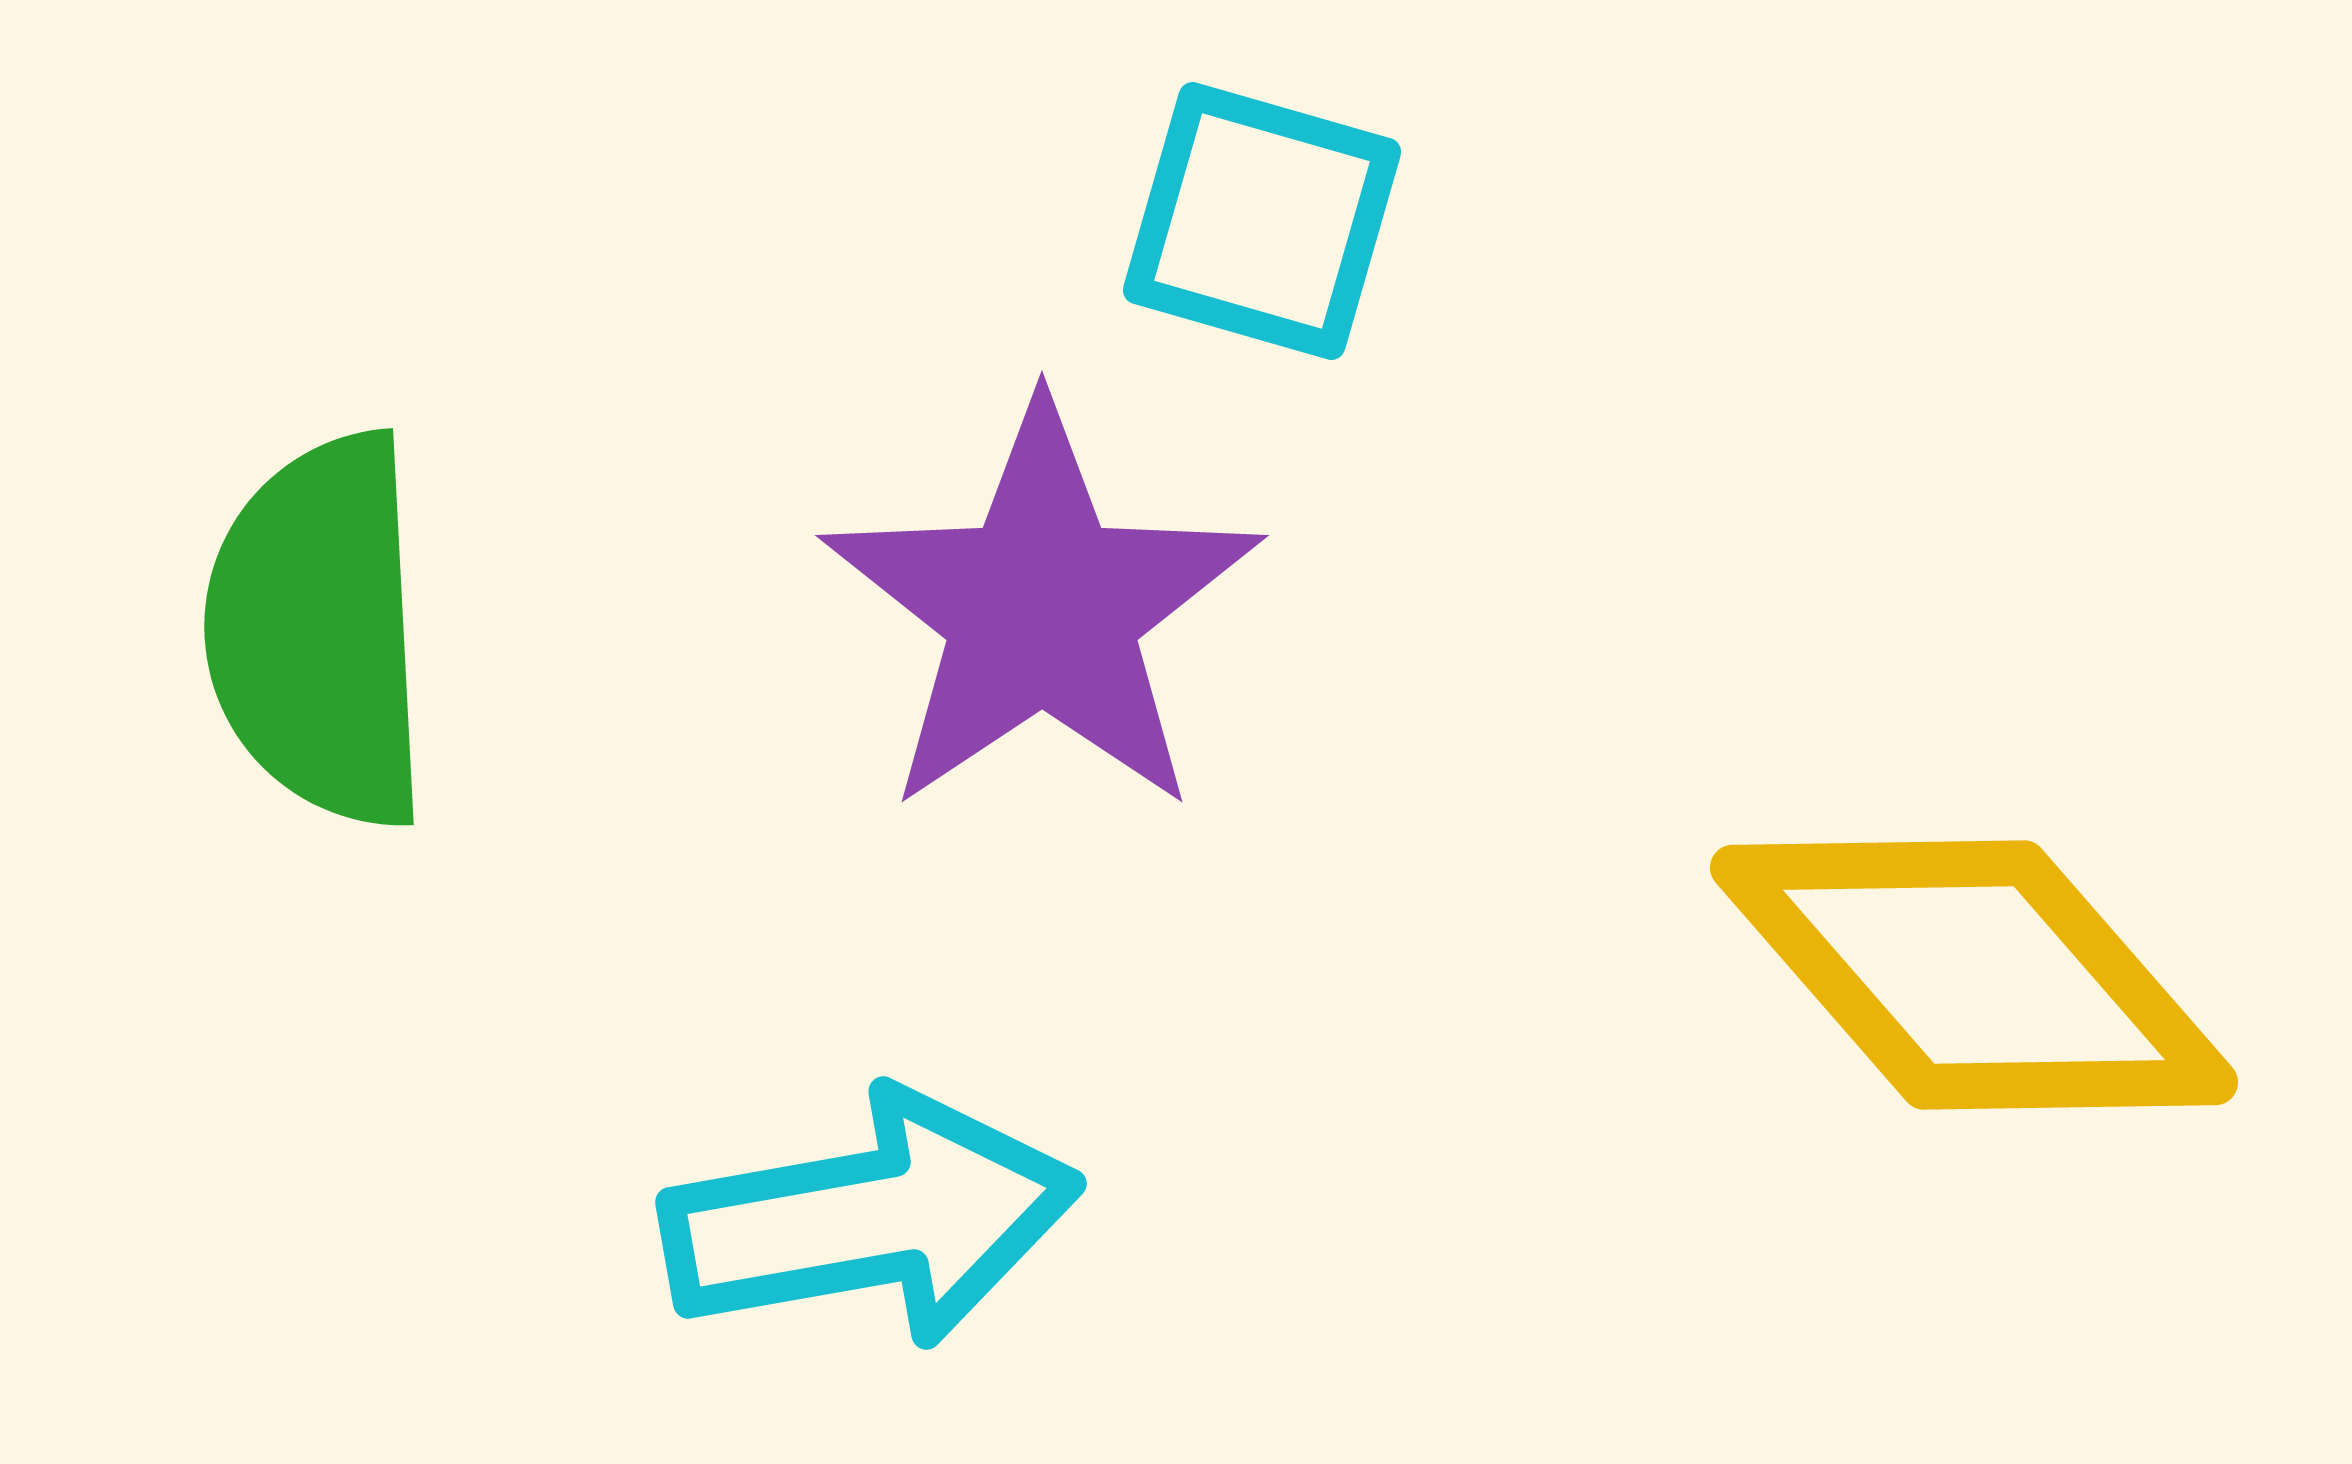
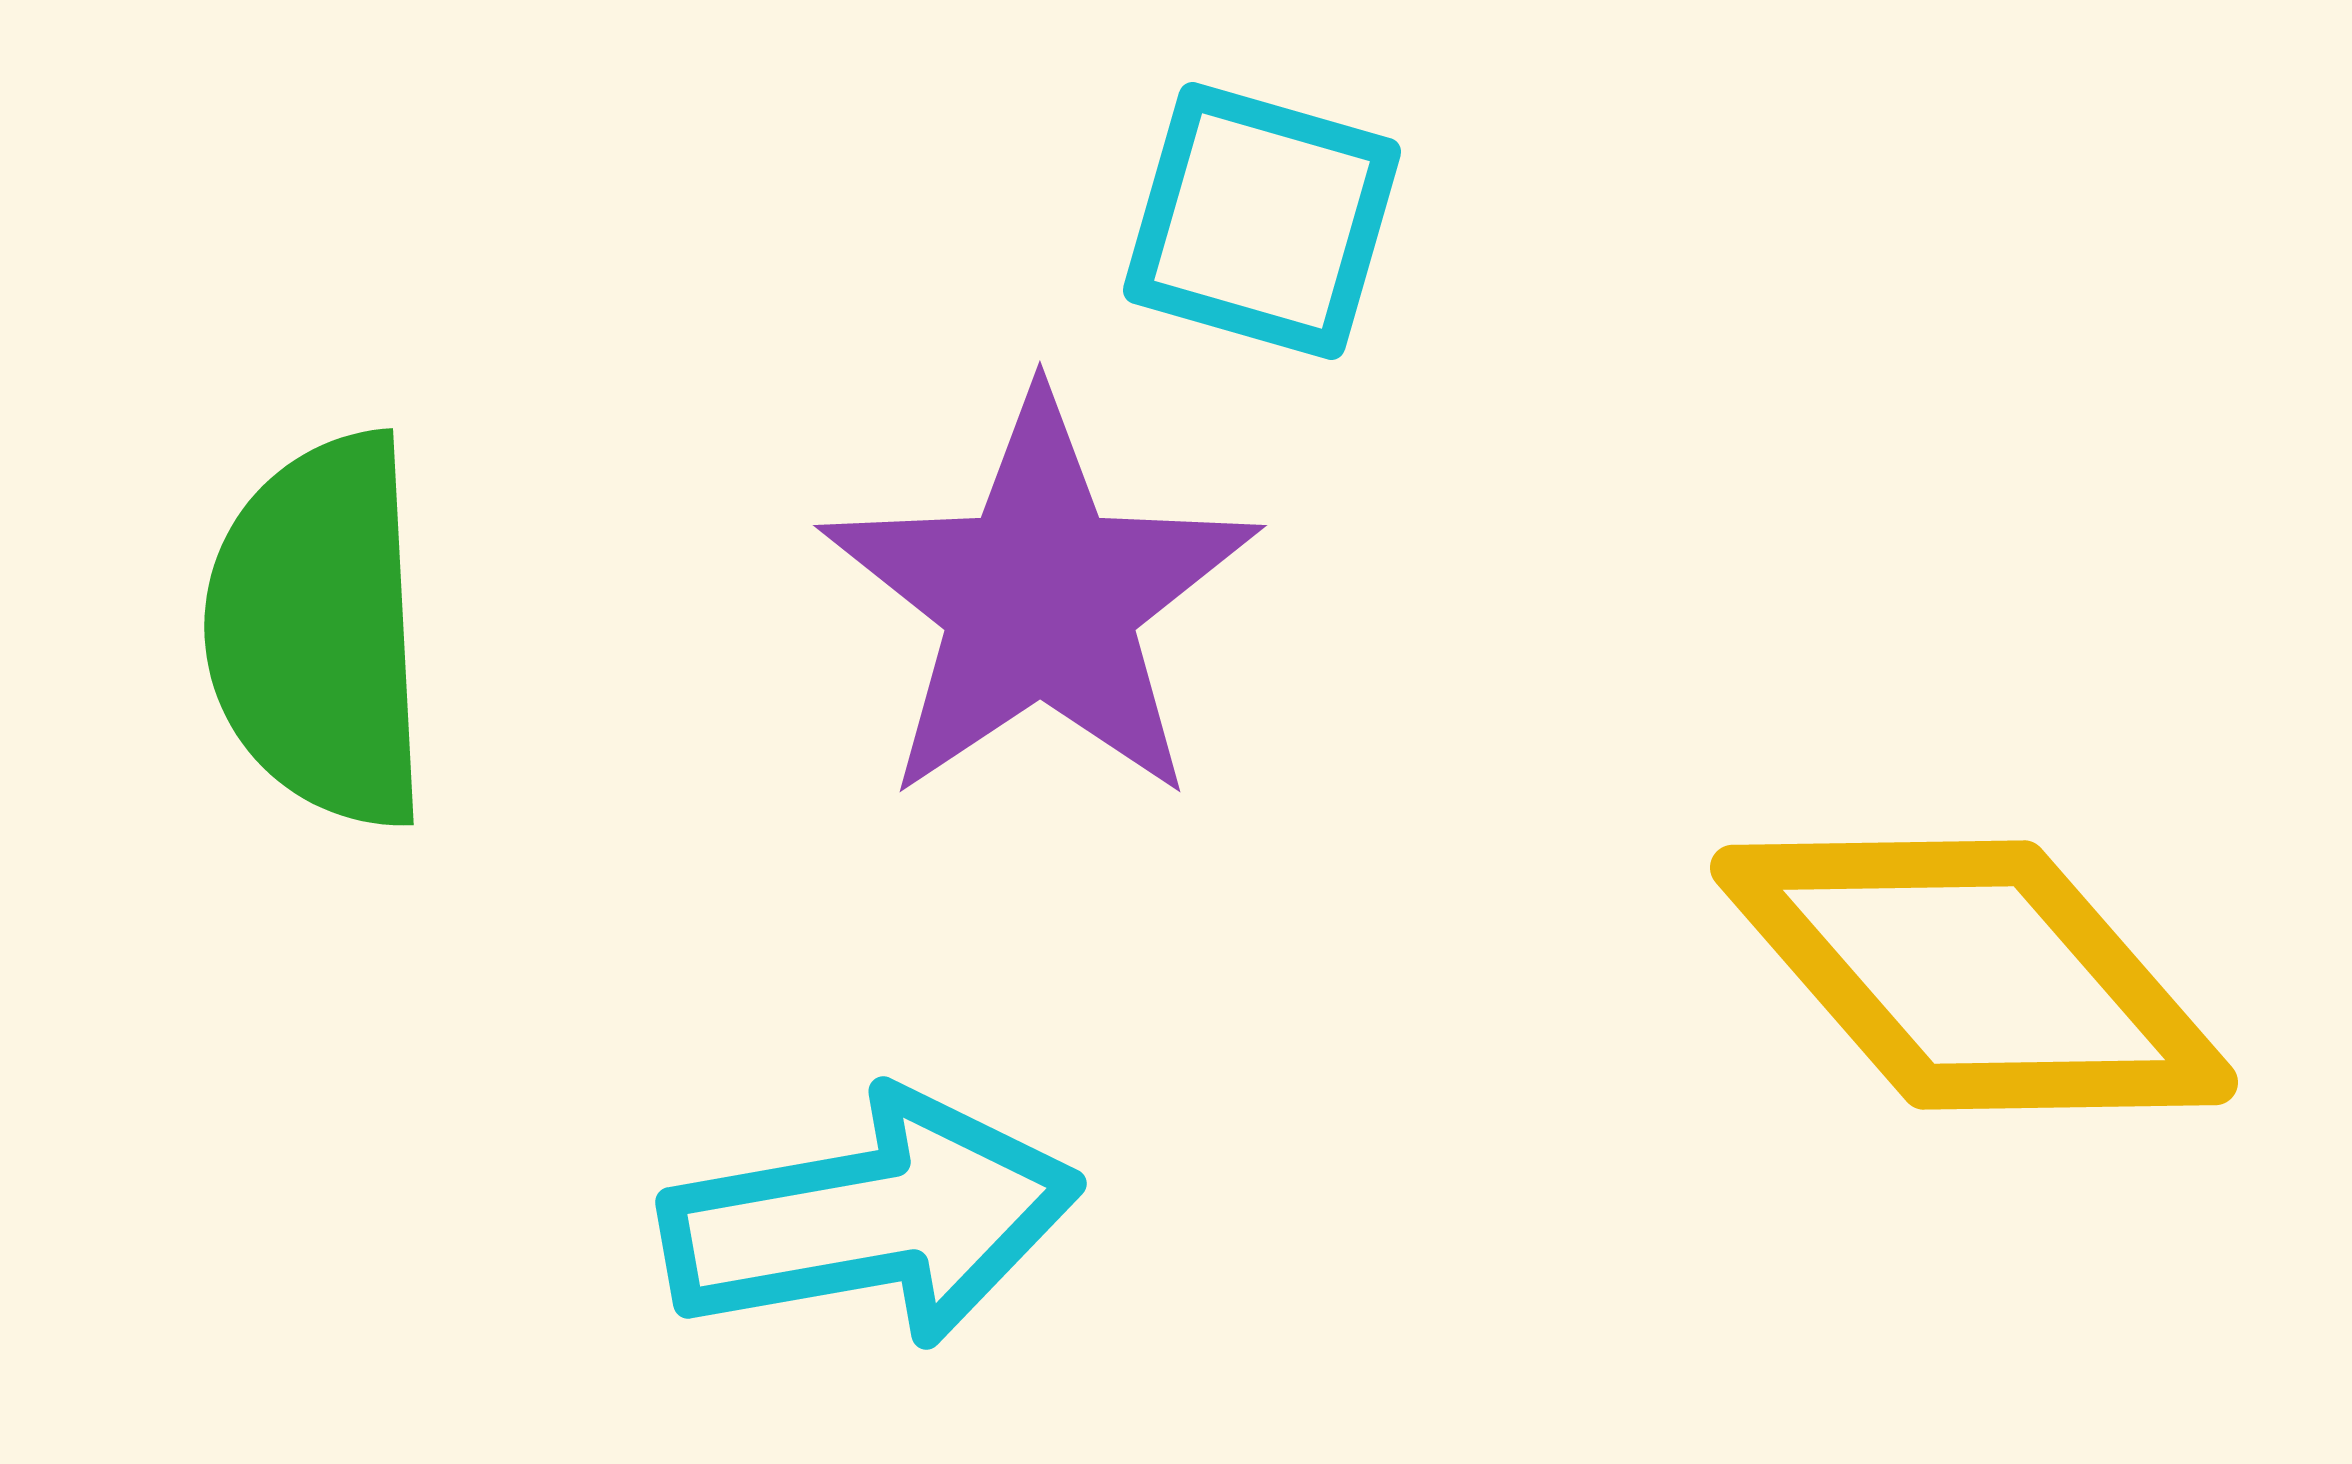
purple star: moved 2 px left, 10 px up
